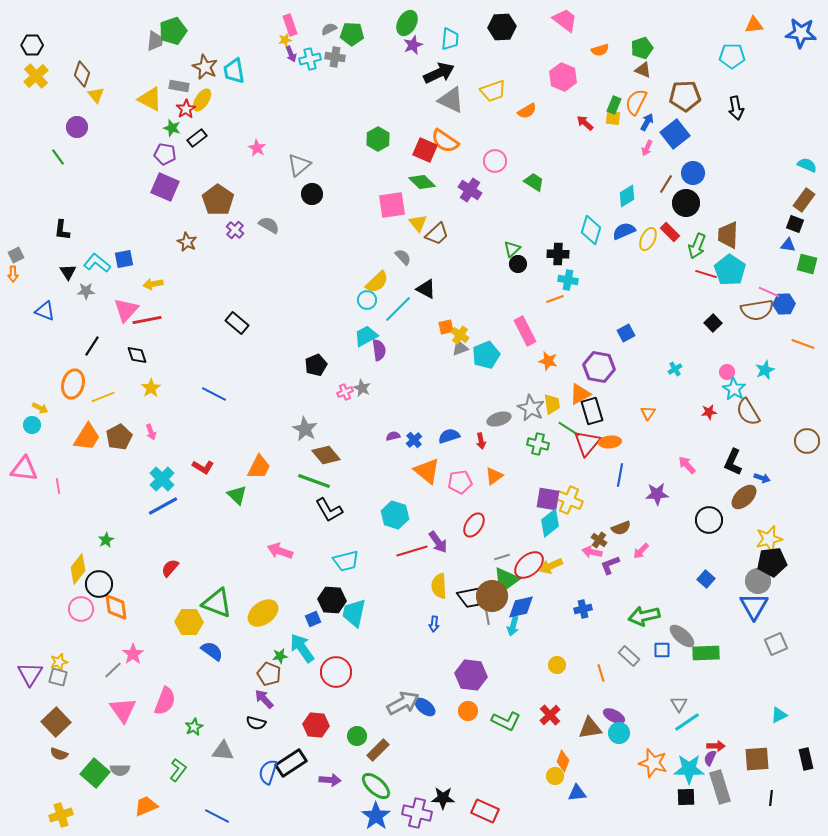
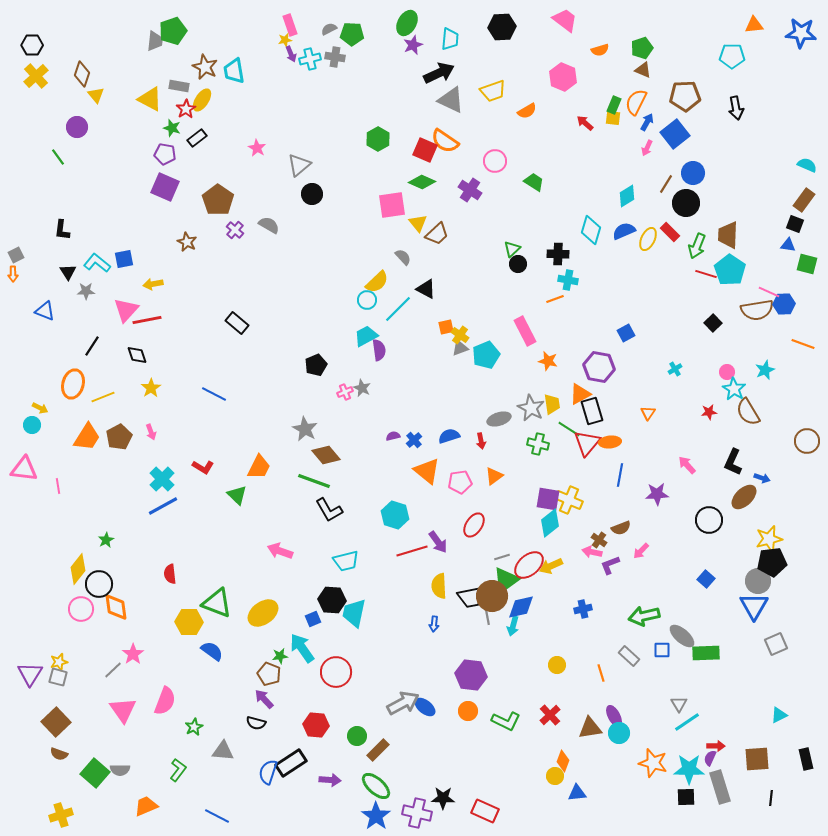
green diamond at (422, 182): rotated 20 degrees counterclockwise
red semicircle at (170, 568): moved 6 px down; rotated 48 degrees counterclockwise
purple ellipse at (614, 716): rotated 35 degrees clockwise
